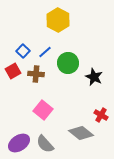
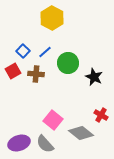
yellow hexagon: moved 6 px left, 2 px up
pink square: moved 10 px right, 10 px down
purple ellipse: rotated 15 degrees clockwise
